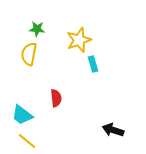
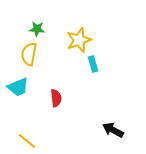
cyan trapezoid: moved 4 px left, 28 px up; rotated 60 degrees counterclockwise
black arrow: rotated 10 degrees clockwise
